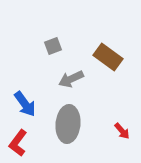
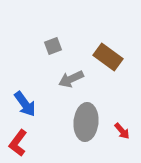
gray ellipse: moved 18 px right, 2 px up
